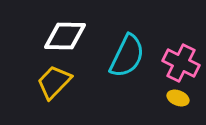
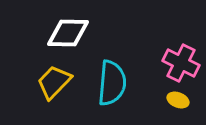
white diamond: moved 3 px right, 3 px up
cyan semicircle: moved 15 px left, 27 px down; rotated 21 degrees counterclockwise
yellow ellipse: moved 2 px down
